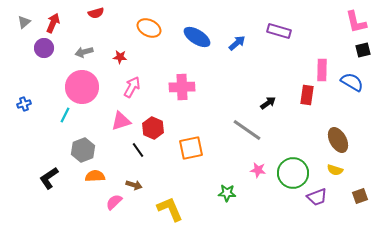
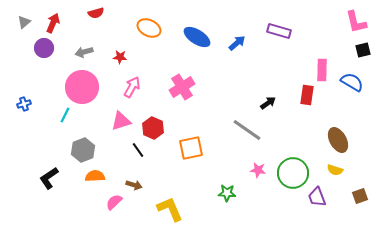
pink cross: rotated 30 degrees counterclockwise
purple trapezoid: rotated 90 degrees clockwise
